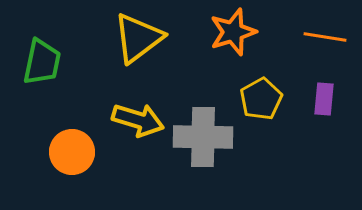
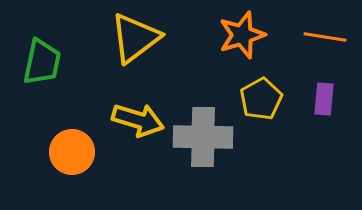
orange star: moved 9 px right, 3 px down
yellow triangle: moved 3 px left
